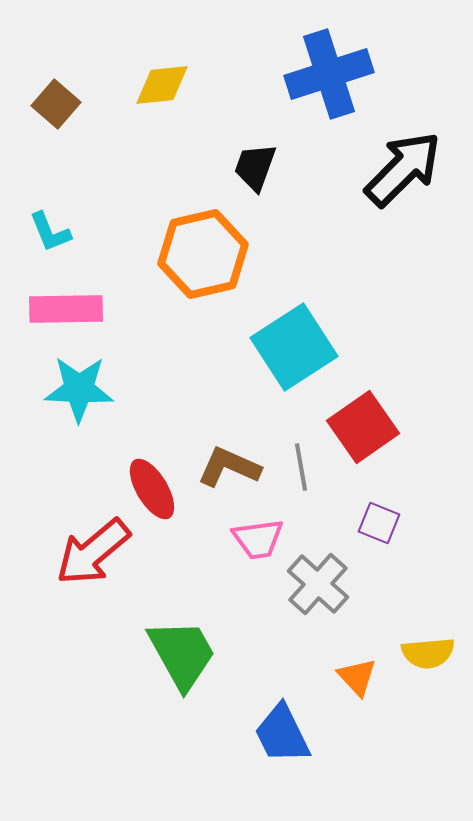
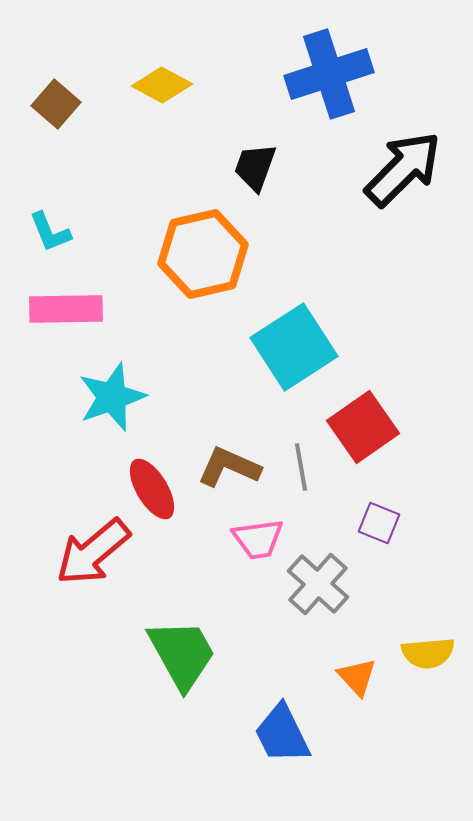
yellow diamond: rotated 34 degrees clockwise
cyan star: moved 33 px right, 8 px down; rotated 22 degrees counterclockwise
